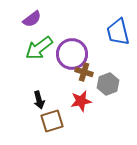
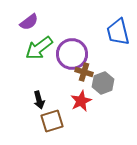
purple semicircle: moved 3 px left, 3 px down
gray hexagon: moved 5 px left, 1 px up
red star: rotated 15 degrees counterclockwise
